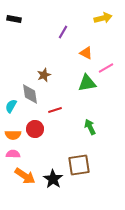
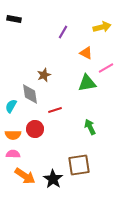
yellow arrow: moved 1 px left, 9 px down
